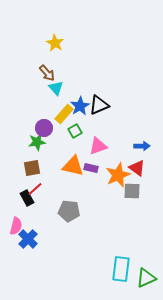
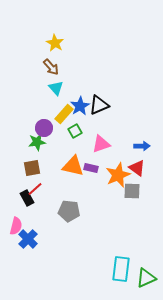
brown arrow: moved 4 px right, 6 px up
pink triangle: moved 3 px right, 2 px up
